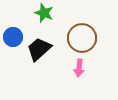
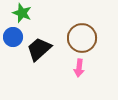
green star: moved 22 px left
